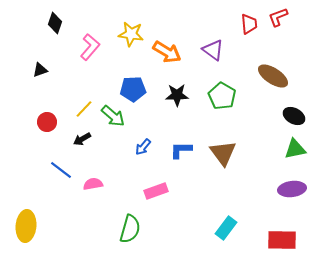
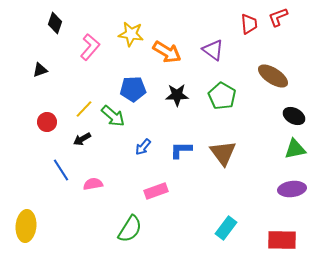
blue line: rotated 20 degrees clockwise
green semicircle: rotated 16 degrees clockwise
